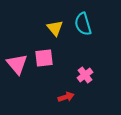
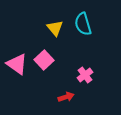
pink square: moved 2 px down; rotated 36 degrees counterclockwise
pink triangle: rotated 15 degrees counterclockwise
